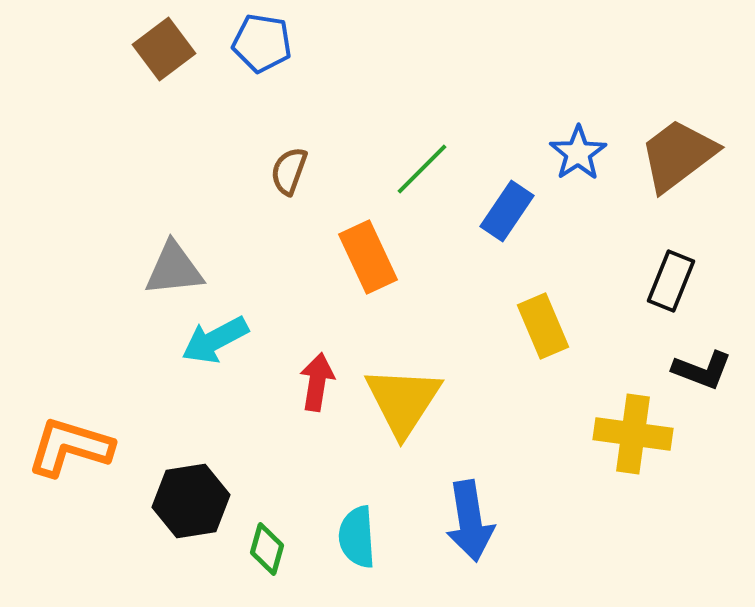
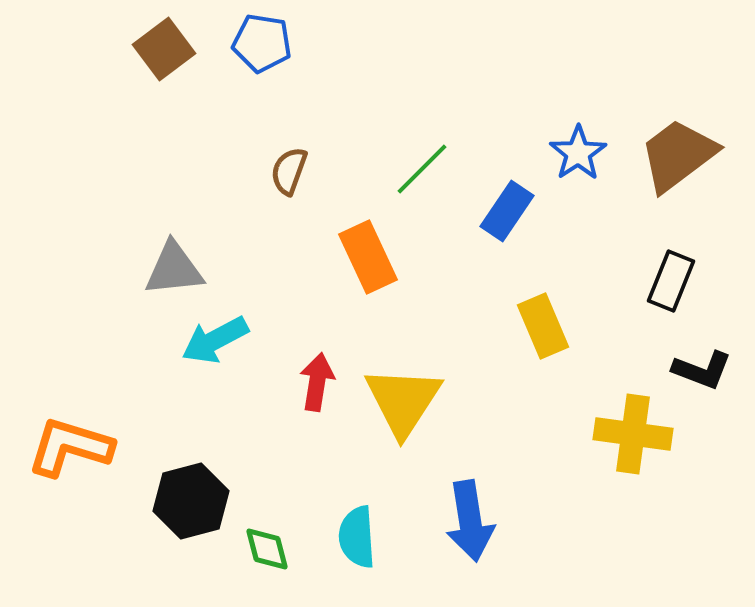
black hexagon: rotated 6 degrees counterclockwise
green diamond: rotated 30 degrees counterclockwise
